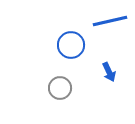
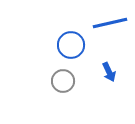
blue line: moved 2 px down
gray circle: moved 3 px right, 7 px up
